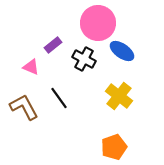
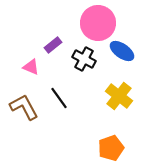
orange pentagon: moved 3 px left, 1 px down
